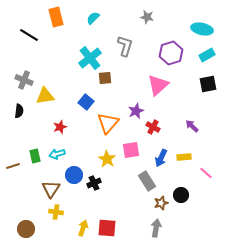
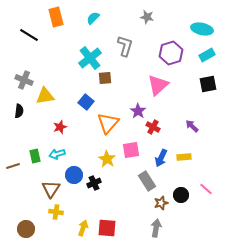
purple star: moved 2 px right; rotated 14 degrees counterclockwise
pink line: moved 16 px down
